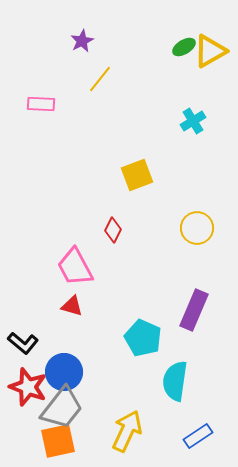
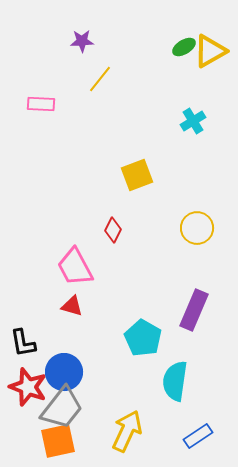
purple star: rotated 25 degrees clockwise
cyan pentagon: rotated 6 degrees clockwise
black L-shape: rotated 40 degrees clockwise
